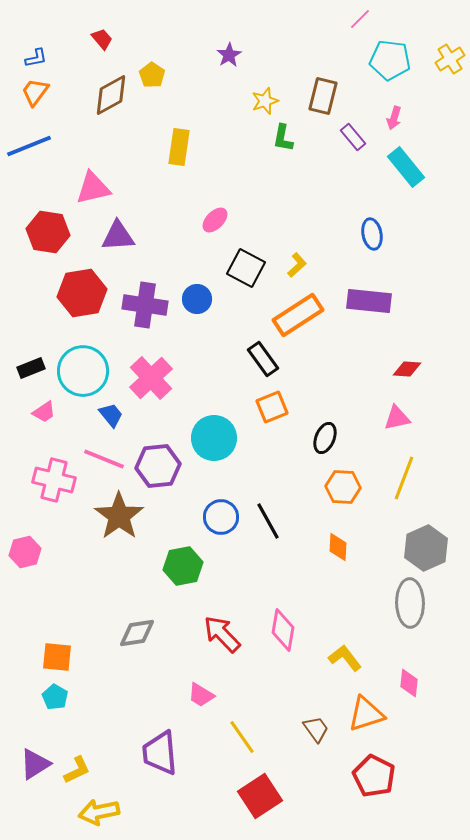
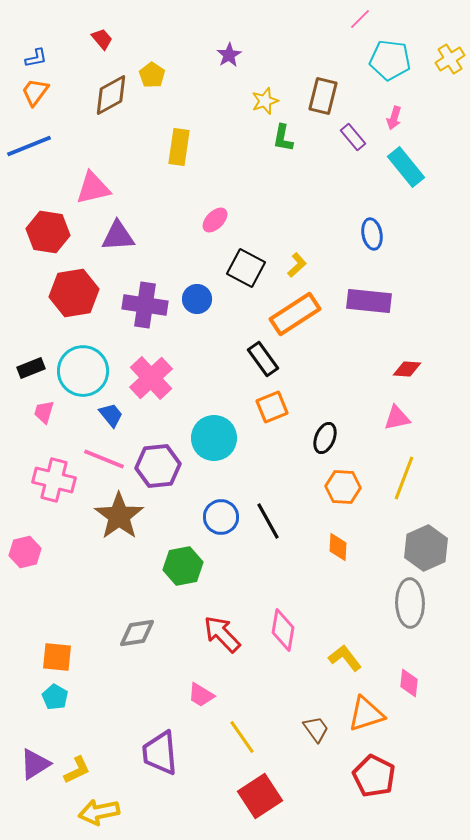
red hexagon at (82, 293): moved 8 px left
orange rectangle at (298, 315): moved 3 px left, 1 px up
pink trapezoid at (44, 412): rotated 140 degrees clockwise
